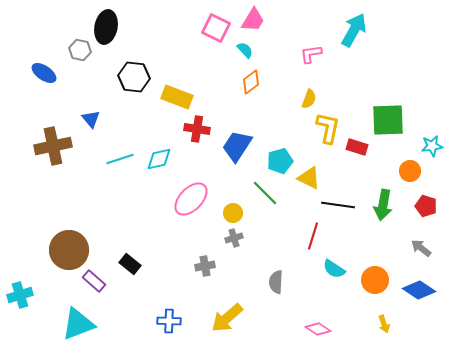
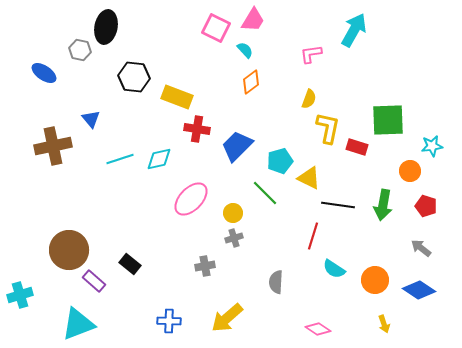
blue trapezoid at (237, 146): rotated 12 degrees clockwise
